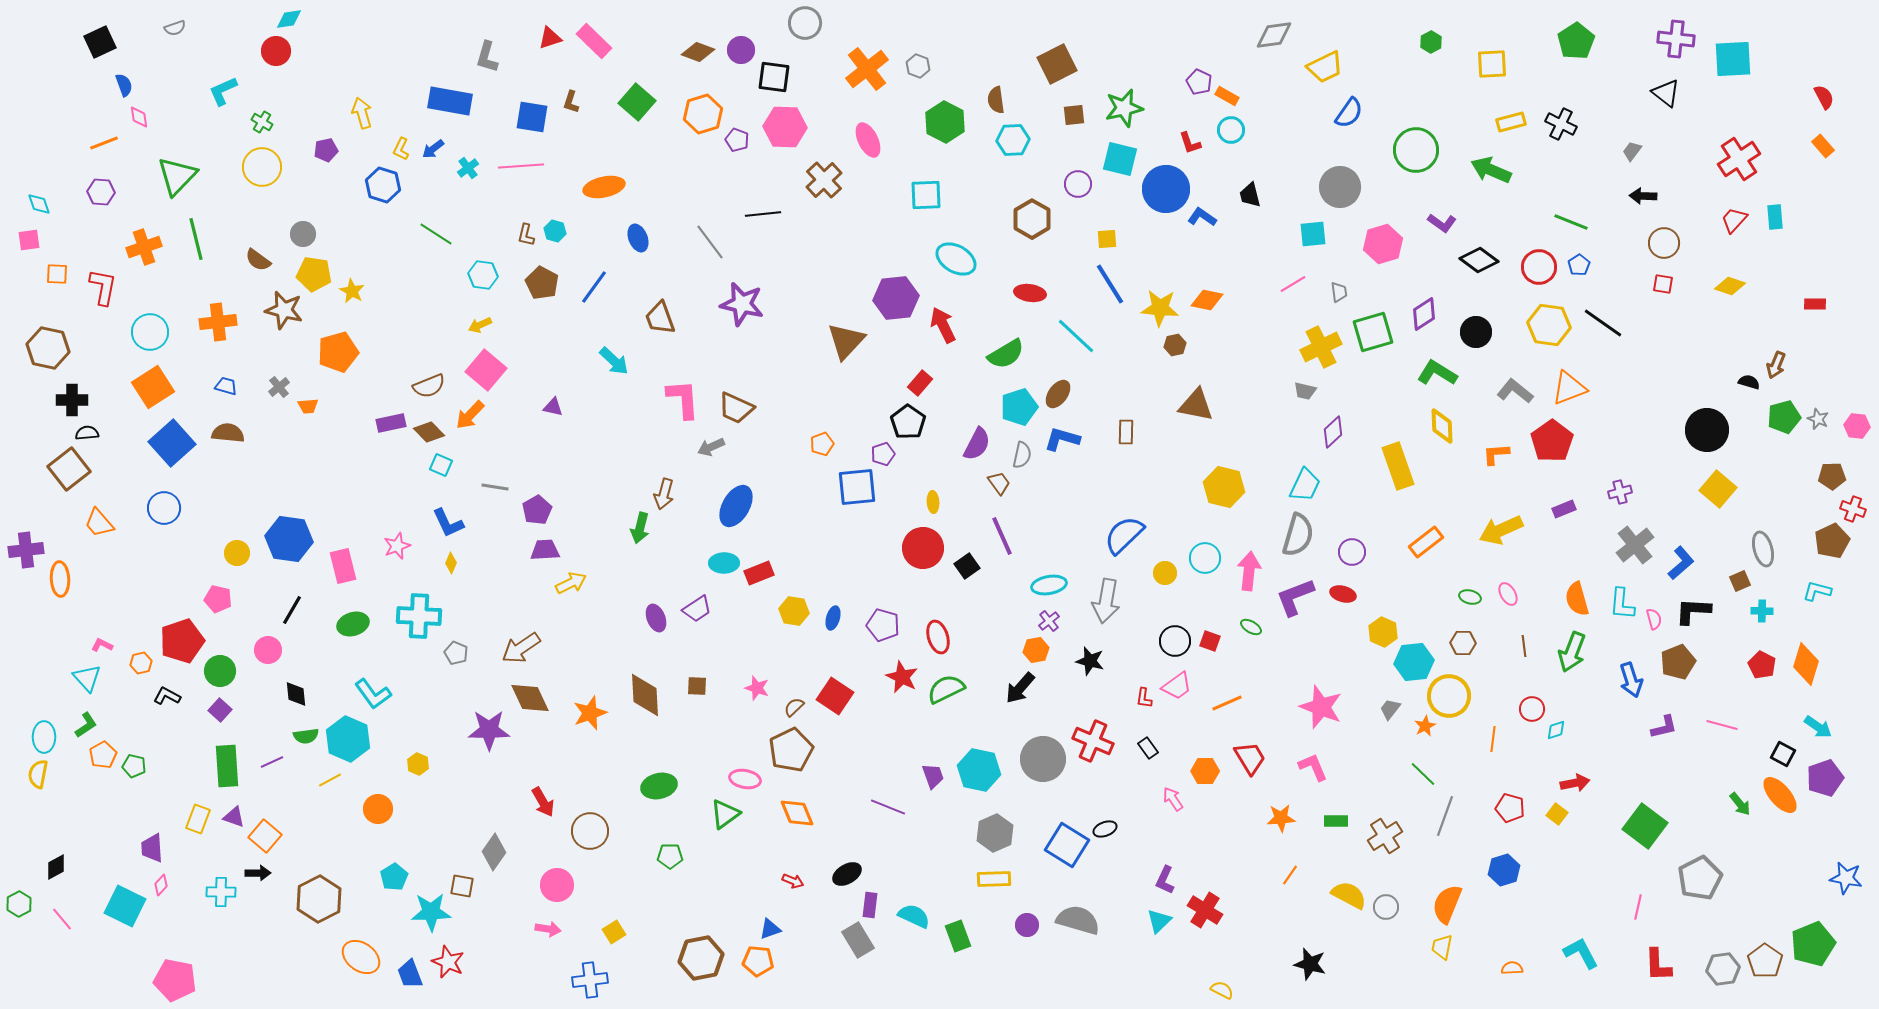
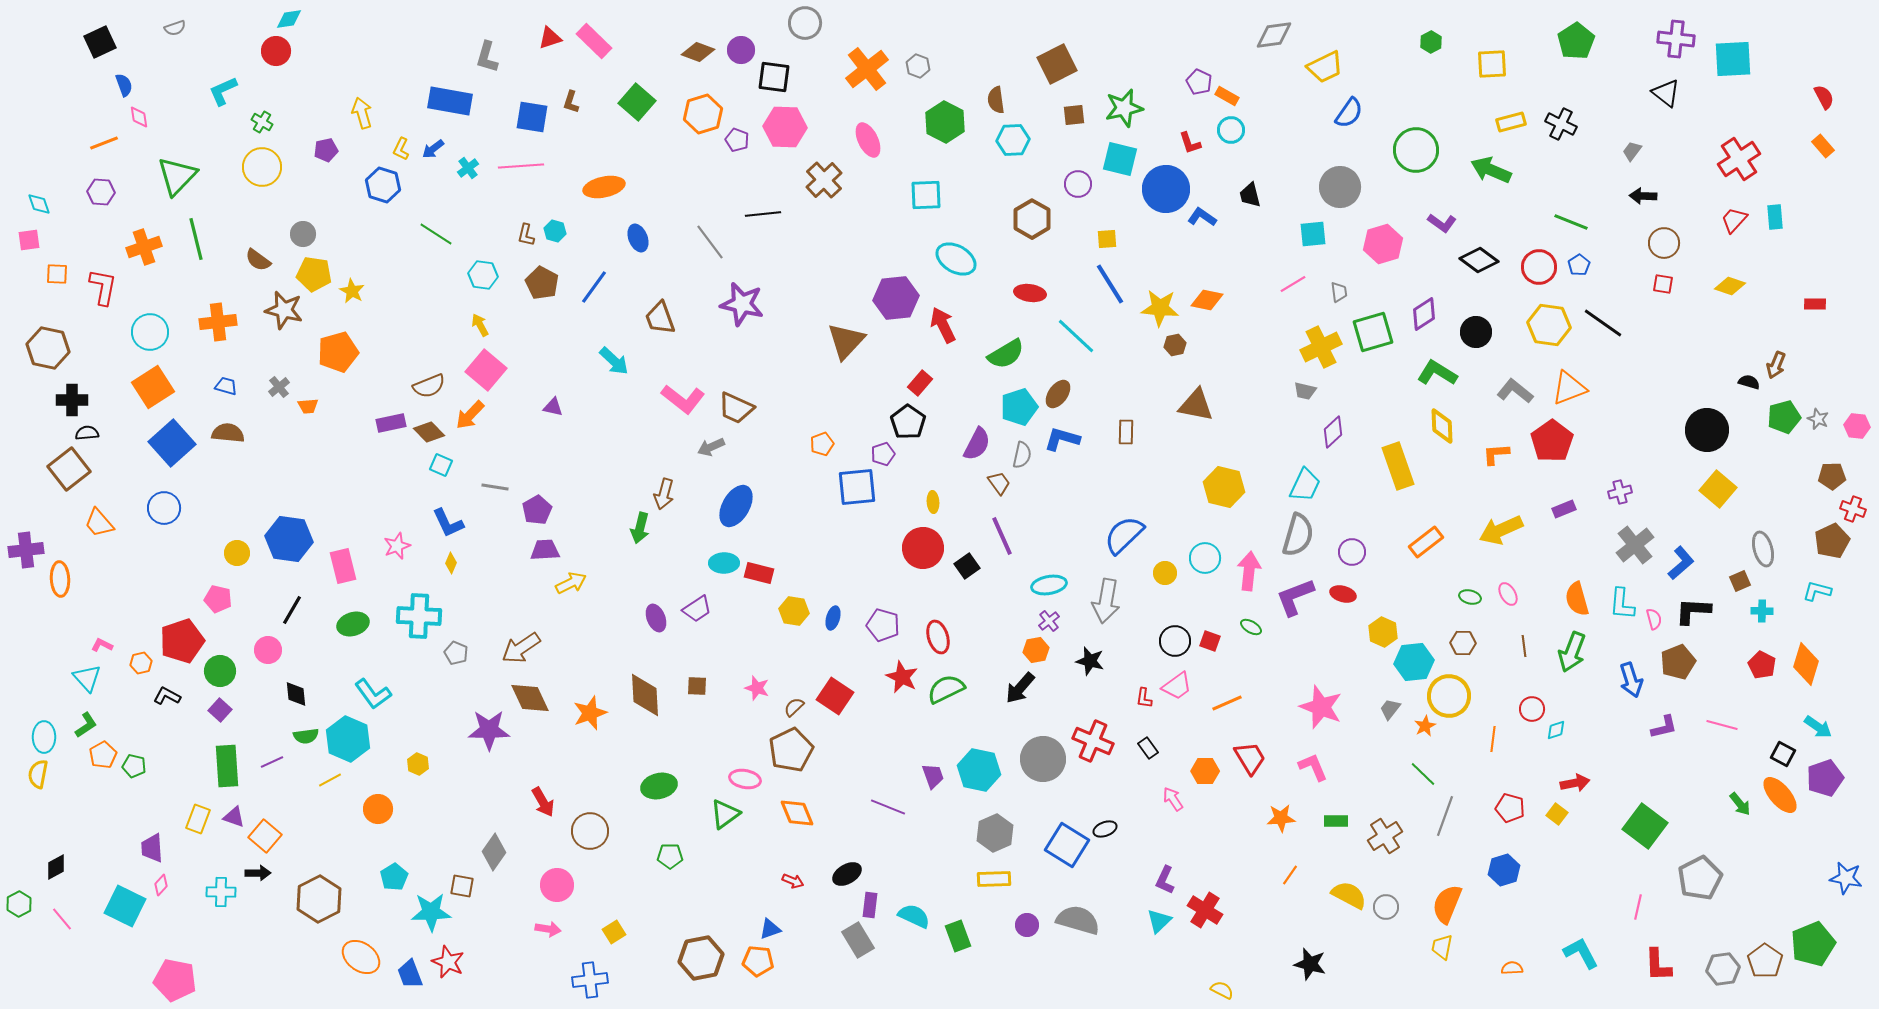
yellow arrow at (480, 325): rotated 85 degrees clockwise
pink L-shape at (683, 399): rotated 132 degrees clockwise
red rectangle at (759, 573): rotated 36 degrees clockwise
